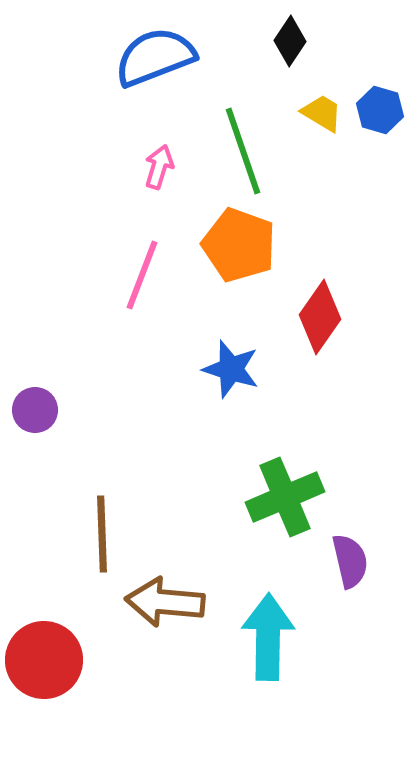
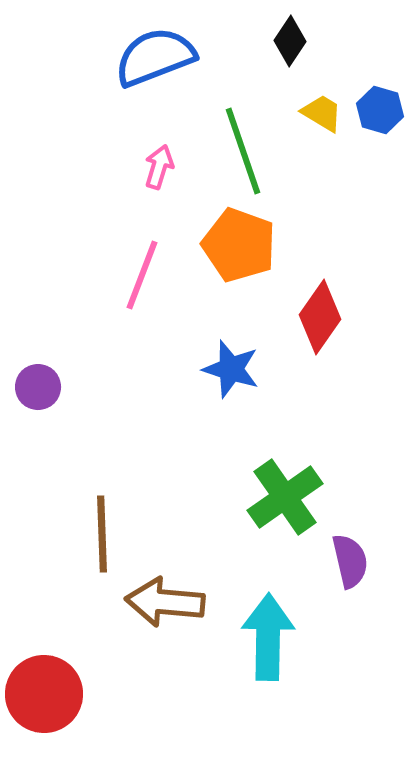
purple circle: moved 3 px right, 23 px up
green cross: rotated 12 degrees counterclockwise
red circle: moved 34 px down
